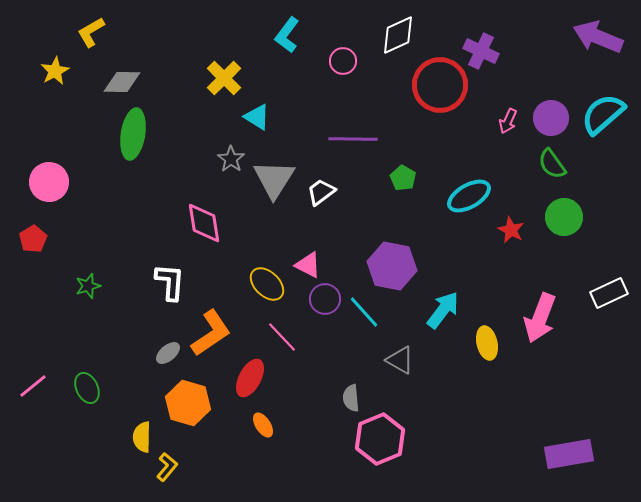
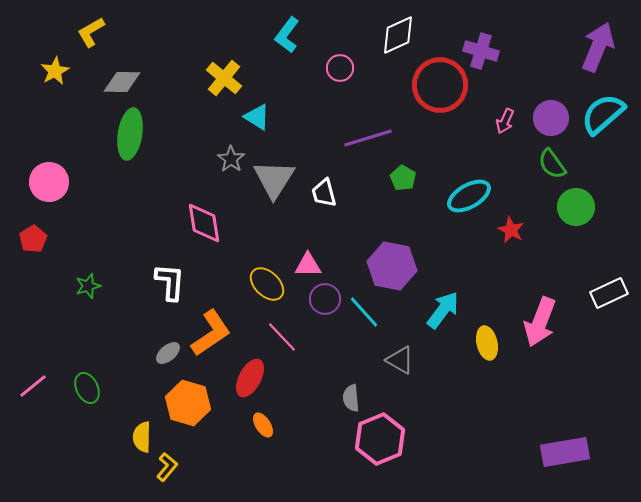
purple arrow at (598, 37): moved 10 px down; rotated 90 degrees clockwise
purple cross at (481, 51): rotated 8 degrees counterclockwise
pink circle at (343, 61): moved 3 px left, 7 px down
yellow cross at (224, 78): rotated 6 degrees counterclockwise
pink arrow at (508, 121): moved 3 px left
green ellipse at (133, 134): moved 3 px left
purple line at (353, 139): moved 15 px right, 1 px up; rotated 18 degrees counterclockwise
white trapezoid at (321, 192): moved 3 px right, 1 px down; rotated 68 degrees counterclockwise
green circle at (564, 217): moved 12 px right, 10 px up
pink triangle at (308, 265): rotated 28 degrees counterclockwise
pink arrow at (540, 318): moved 4 px down
purple rectangle at (569, 454): moved 4 px left, 2 px up
